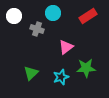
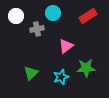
white circle: moved 2 px right
gray cross: rotated 32 degrees counterclockwise
pink triangle: moved 1 px up
